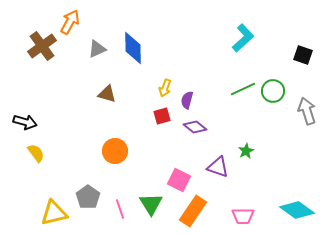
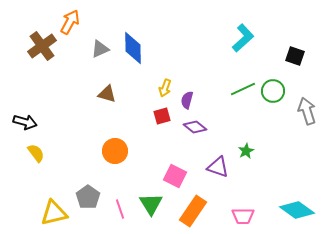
gray triangle: moved 3 px right
black square: moved 8 px left, 1 px down
pink square: moved 4 px left, 4 px up
